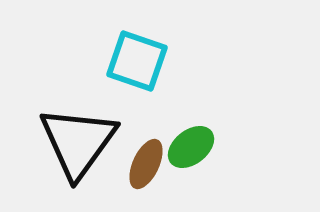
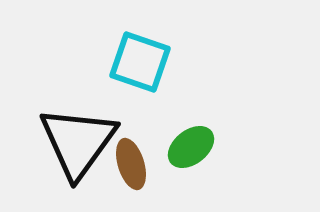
cyan square: moved 3 px right, 1 px down
brown ellipse: moved 15 px left; rotated 42 degrees counterclockwise
